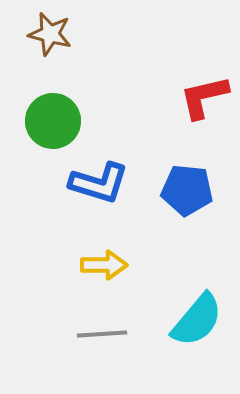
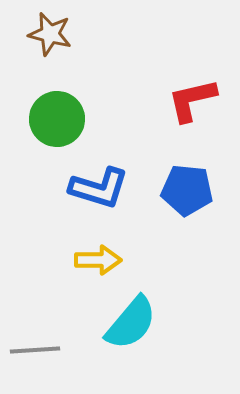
red L-shape: moved 12 px left, 3 px down
green circle: moved 4 px right, 2 px up
blue L-shape: moved 5 px down
yellow arrow: moved 6 px left, 5 px up
cyan semicircle: moved 66 px left, 3 px down
gray line: moved 67 px left, 16 px down
